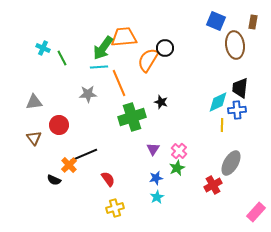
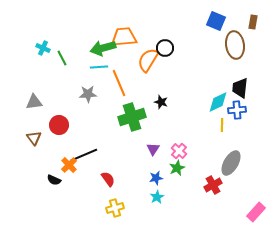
green arrow: rotated 40 degrees clockwise
